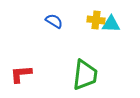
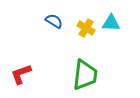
yellow cross: moved 10 px left, 8 px down; rotated 24 degrees clockwise
cyan triangle: moved 1 px up
red L-shape: rotated 15 degrees counterclockwise
